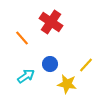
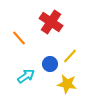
orange line: moved 3 px left
yellow line: moved 16 px left, 9 px up
